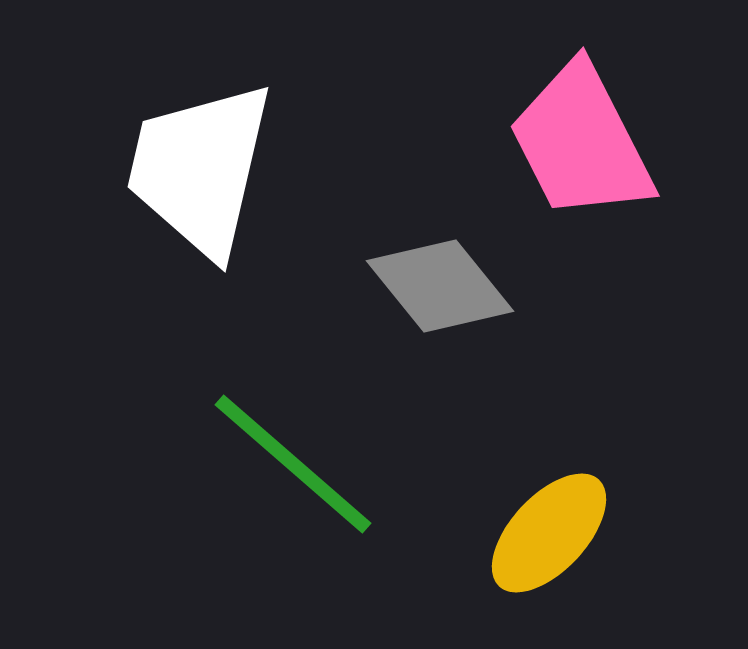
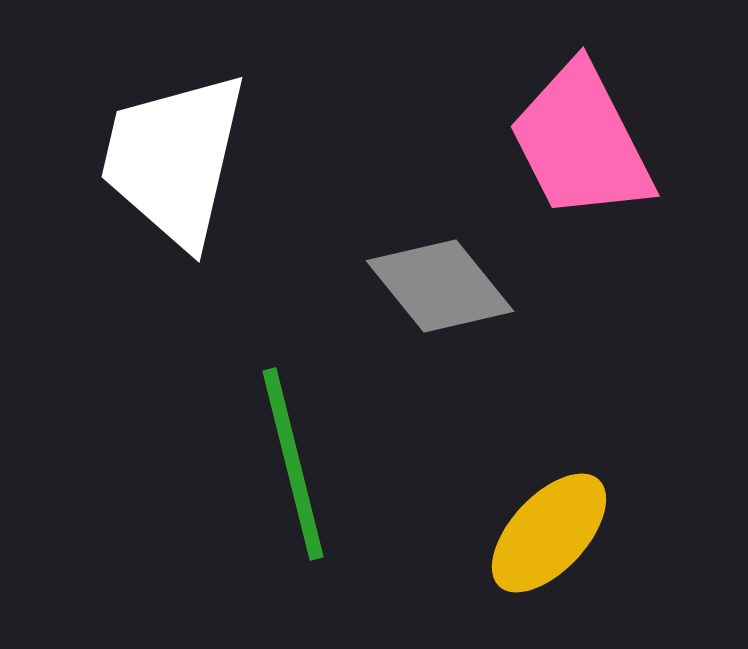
white trapezoid: moved 26 px left, 10 px up
green line: rotated 35 degrees clockwise
